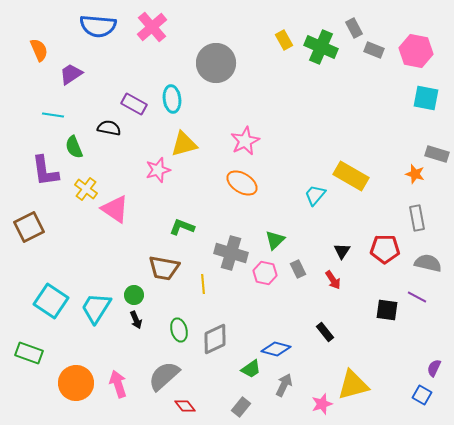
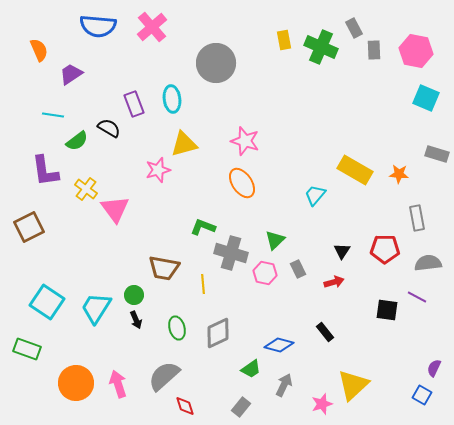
yellow rectangle at (284, 40): rotated 18 degrees clockwise
gray rectangle at (374, 50): rotated 66 degrees clockwise
cyan square at (426, 98): rotated 12 degrees clockwise
purple rectangle at (134, 104): rotated 40 degrees clockwise
black semicircle at (109, 128): rotated 20 degrees clockwise
pink star at (245, 141): rotated 28 degrees counterclockwise
green semicircle at (74, 147): moved 3 px right, 6 px up; rotated 105 degrees counterclockwise
orange star at (415, 174): moved 16 px left; rotated 12 degrees counterclockwise
yellow rectangle at (351, 176): moved 4 px right, 6 px up
orange ellipse at (242, 183): rotated 24 degrees clockwise
pink triangle at (115, 209): rotated 20 degrees clockwise
green L-shape at (182, 227): moved 21 px right
gray semicircle at (428, 263): rotated 20 degrees counterclockwise
red arrow at (333, 280): moved 1 px right, 2 px down; rotated 72 degrees counterclockwise
cyan square at (51, 301): moved 4 px left, 1 px down
green ellipse at (179, 330): moved 2 px left, 2 px up
gray diamond at (215, 339): moved 3 px right, 6 px up
blue diamond at (276, 349): moved 3 px right, 4 px up
green rectangle at (29, 353): moved 2 px left, 4 px up
yellow triangle at (353, 385): rotated 28 degrees counterclockwise
red diamond at (185, 406): rotated 20 degrees clockwise
